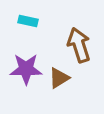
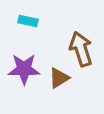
brown arrow: moved 2 px right, 4 px down
purple star: moved 2 px left
